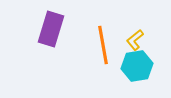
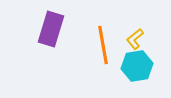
yellow L-shape: moved 1 px up
